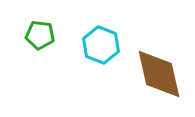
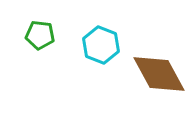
brown diamond: rotated 16 degrees counterclockwise
